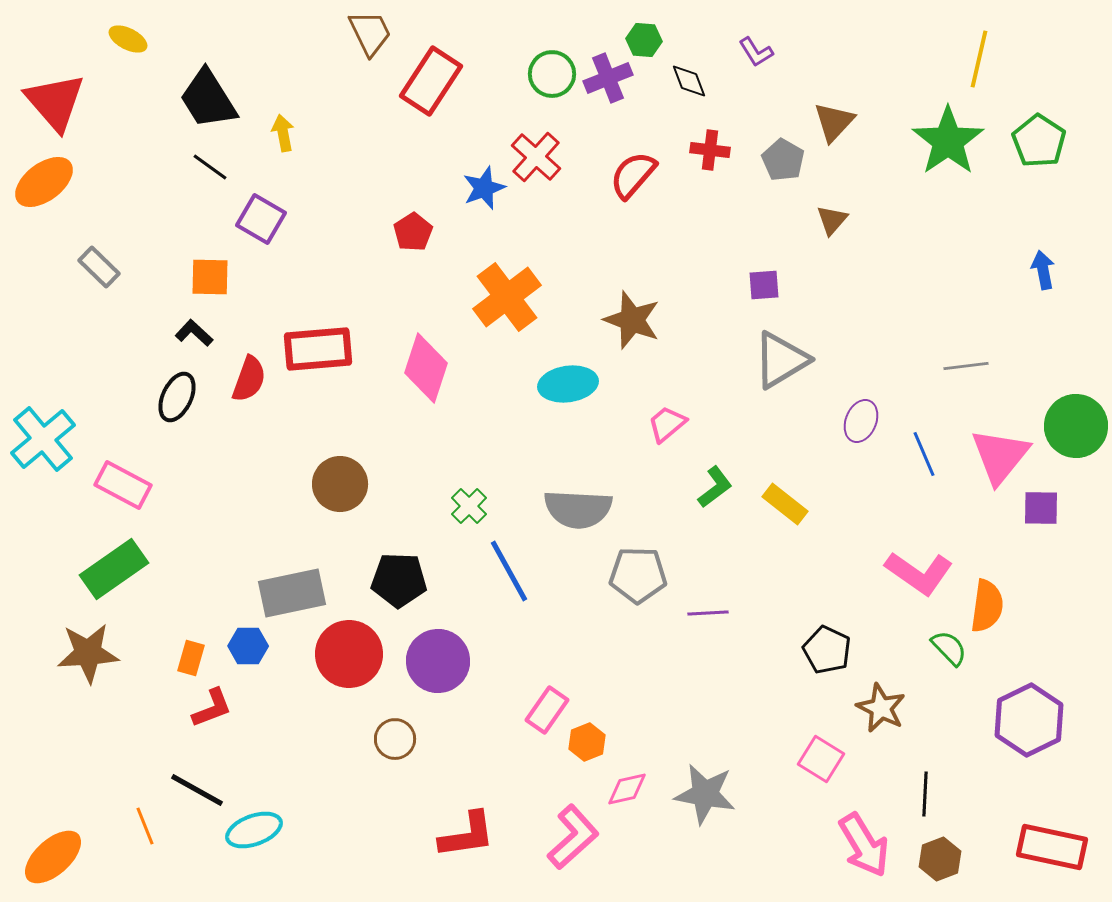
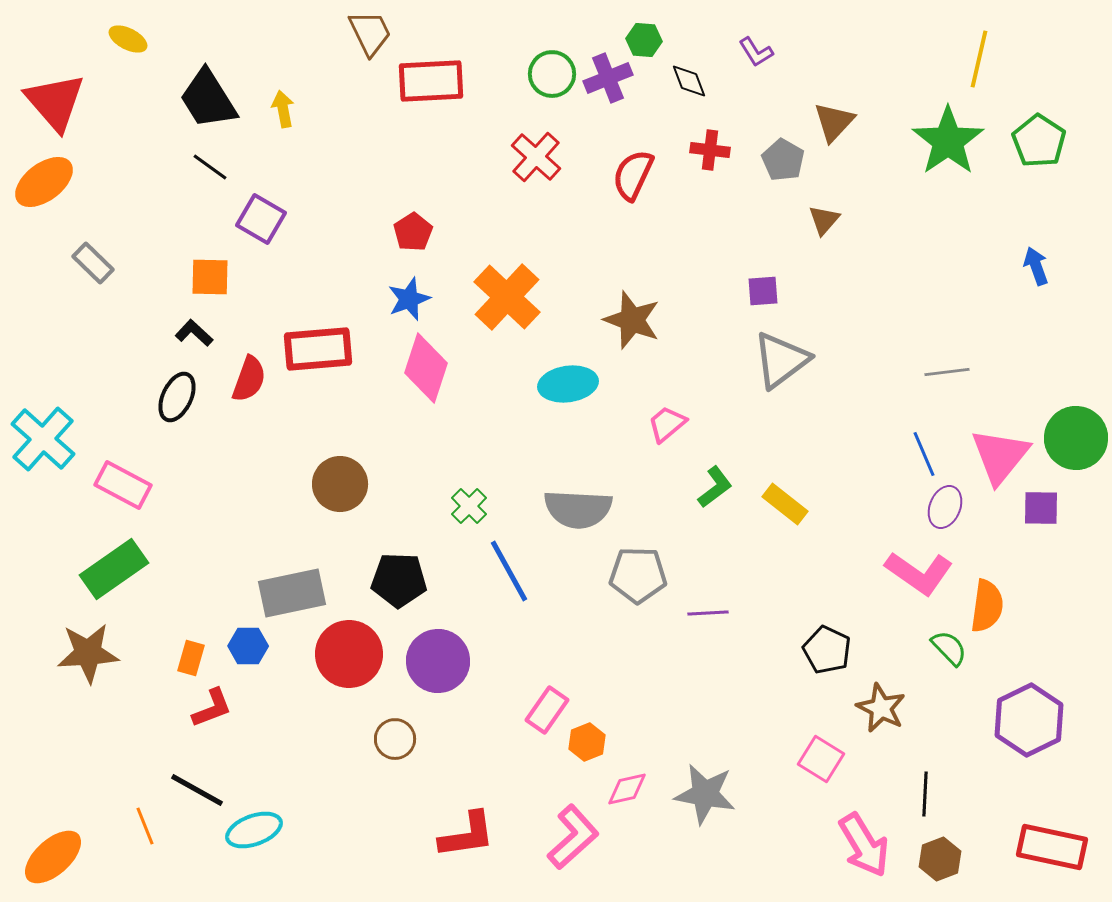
red rectangle at (431, 81): rotated 54 degrees clockwise
yellow arrow at (283, 133): moved 24 px up
red semicircle at (633, 175): rotated 16 degrees counterclockwise
blue star at (484, 188): moved 75 px left, 111 px down
brown triangle at (832, 220): moved 8 px left
gray rectangle at (99, 267): moved 6 px left, 4 px up
blue arrow at (1043, 270): moved 7 px left, 4 px up; rotated 9 degrees counterclockwise
purple square at (764, 285): moved 1 px left, 6 px down
orange cross at (507, 297): rotated 10 degrees counterclockwise
gray triangle at (781, 360): rotated 6 degrees counterclockwise
gray line at (966, 366): moved 19 px left, 6 px down
purple ellipse at (861, 421): moved 84 px right, 86 px down
green circle at (1076, 426): moved 12 px down
cyan cross at (43, 439): rotated 8 degrees counterclockwise
